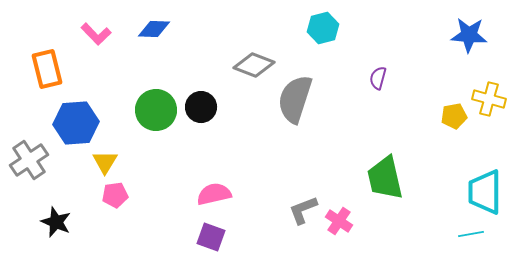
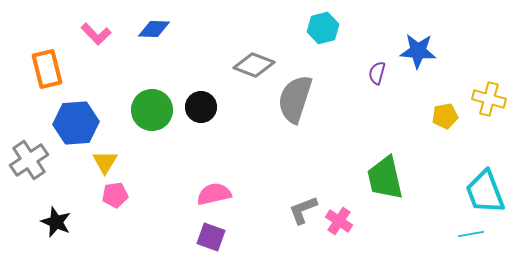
blue star: moved 51 px left, 16 px down
purple semicircle: moved 1 px left, 5 px up
green circle: moved 4 px left
yellow pentagon: moved 9 px left
cyan trapezoid: rotated 21 degrees counterclockwise
